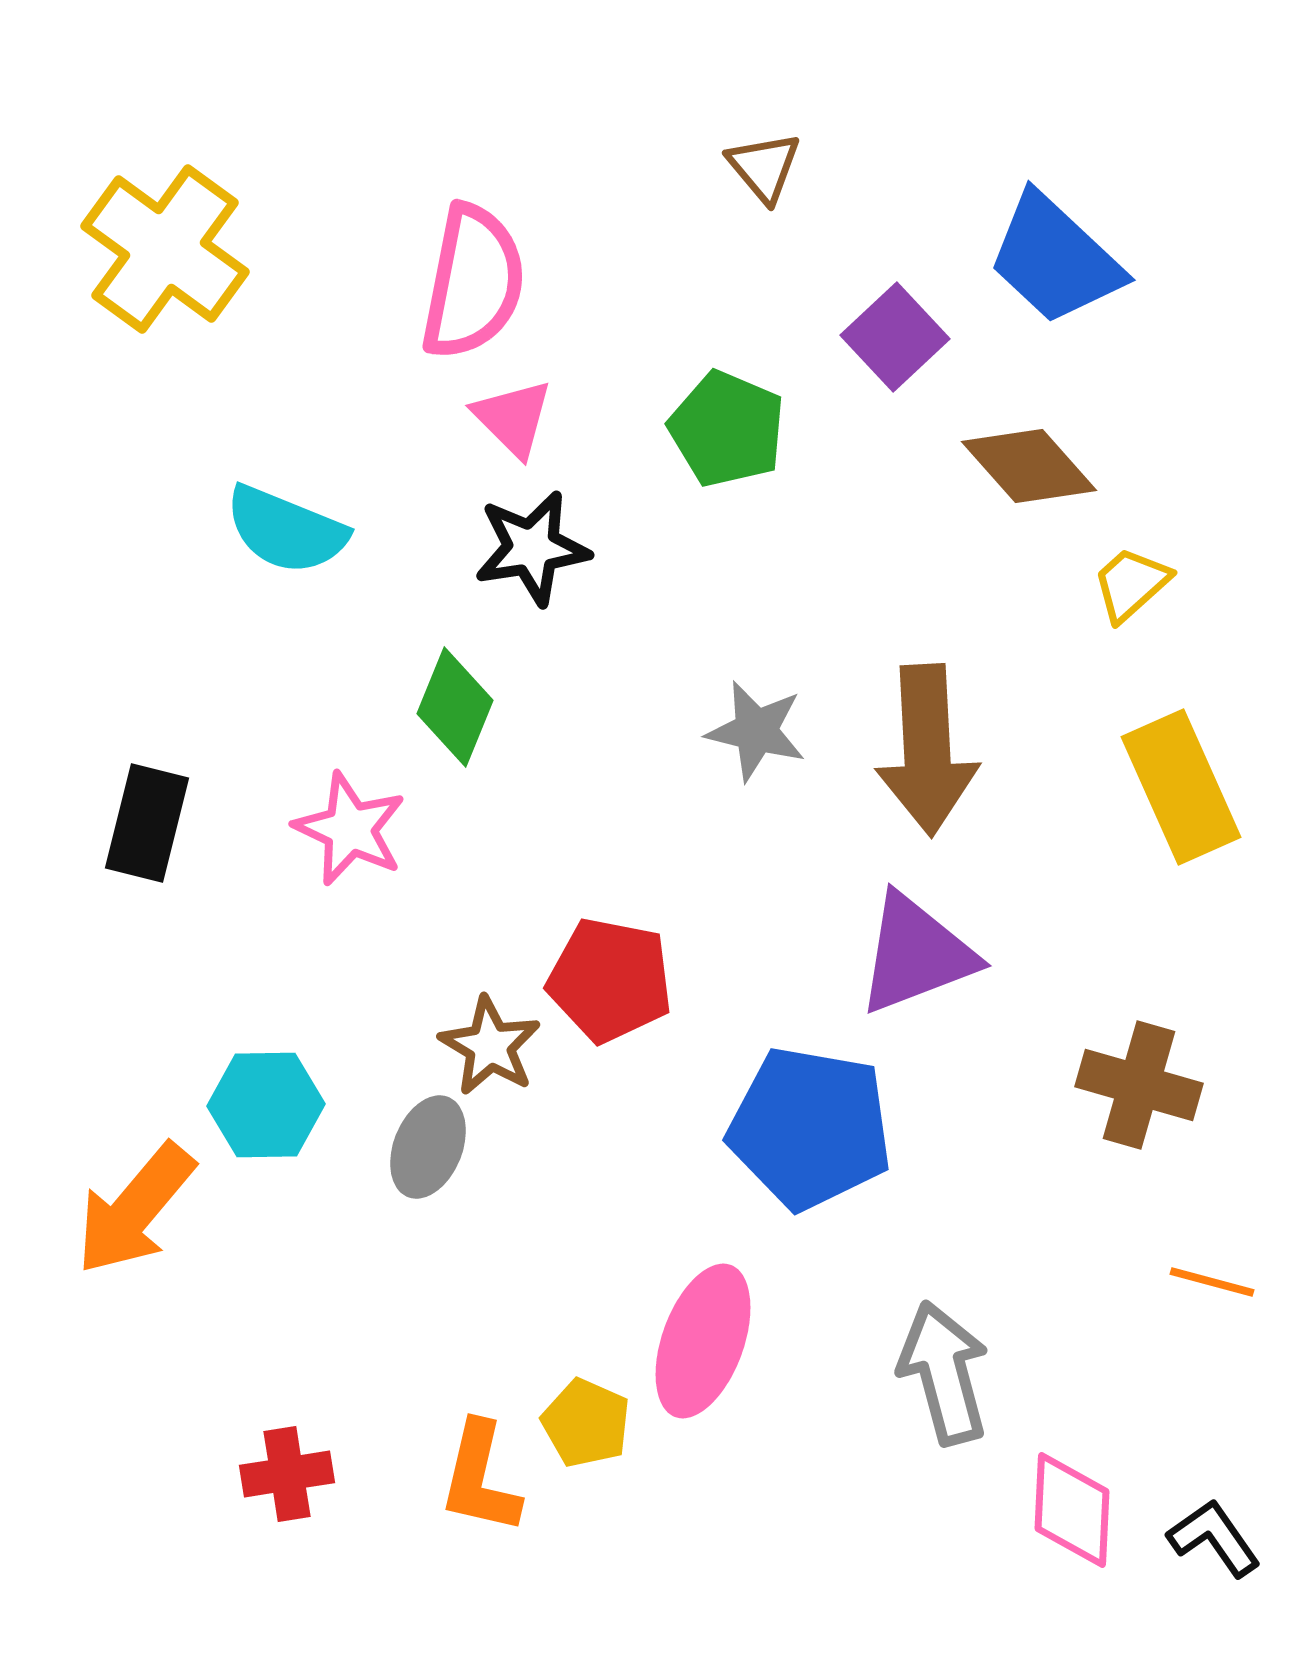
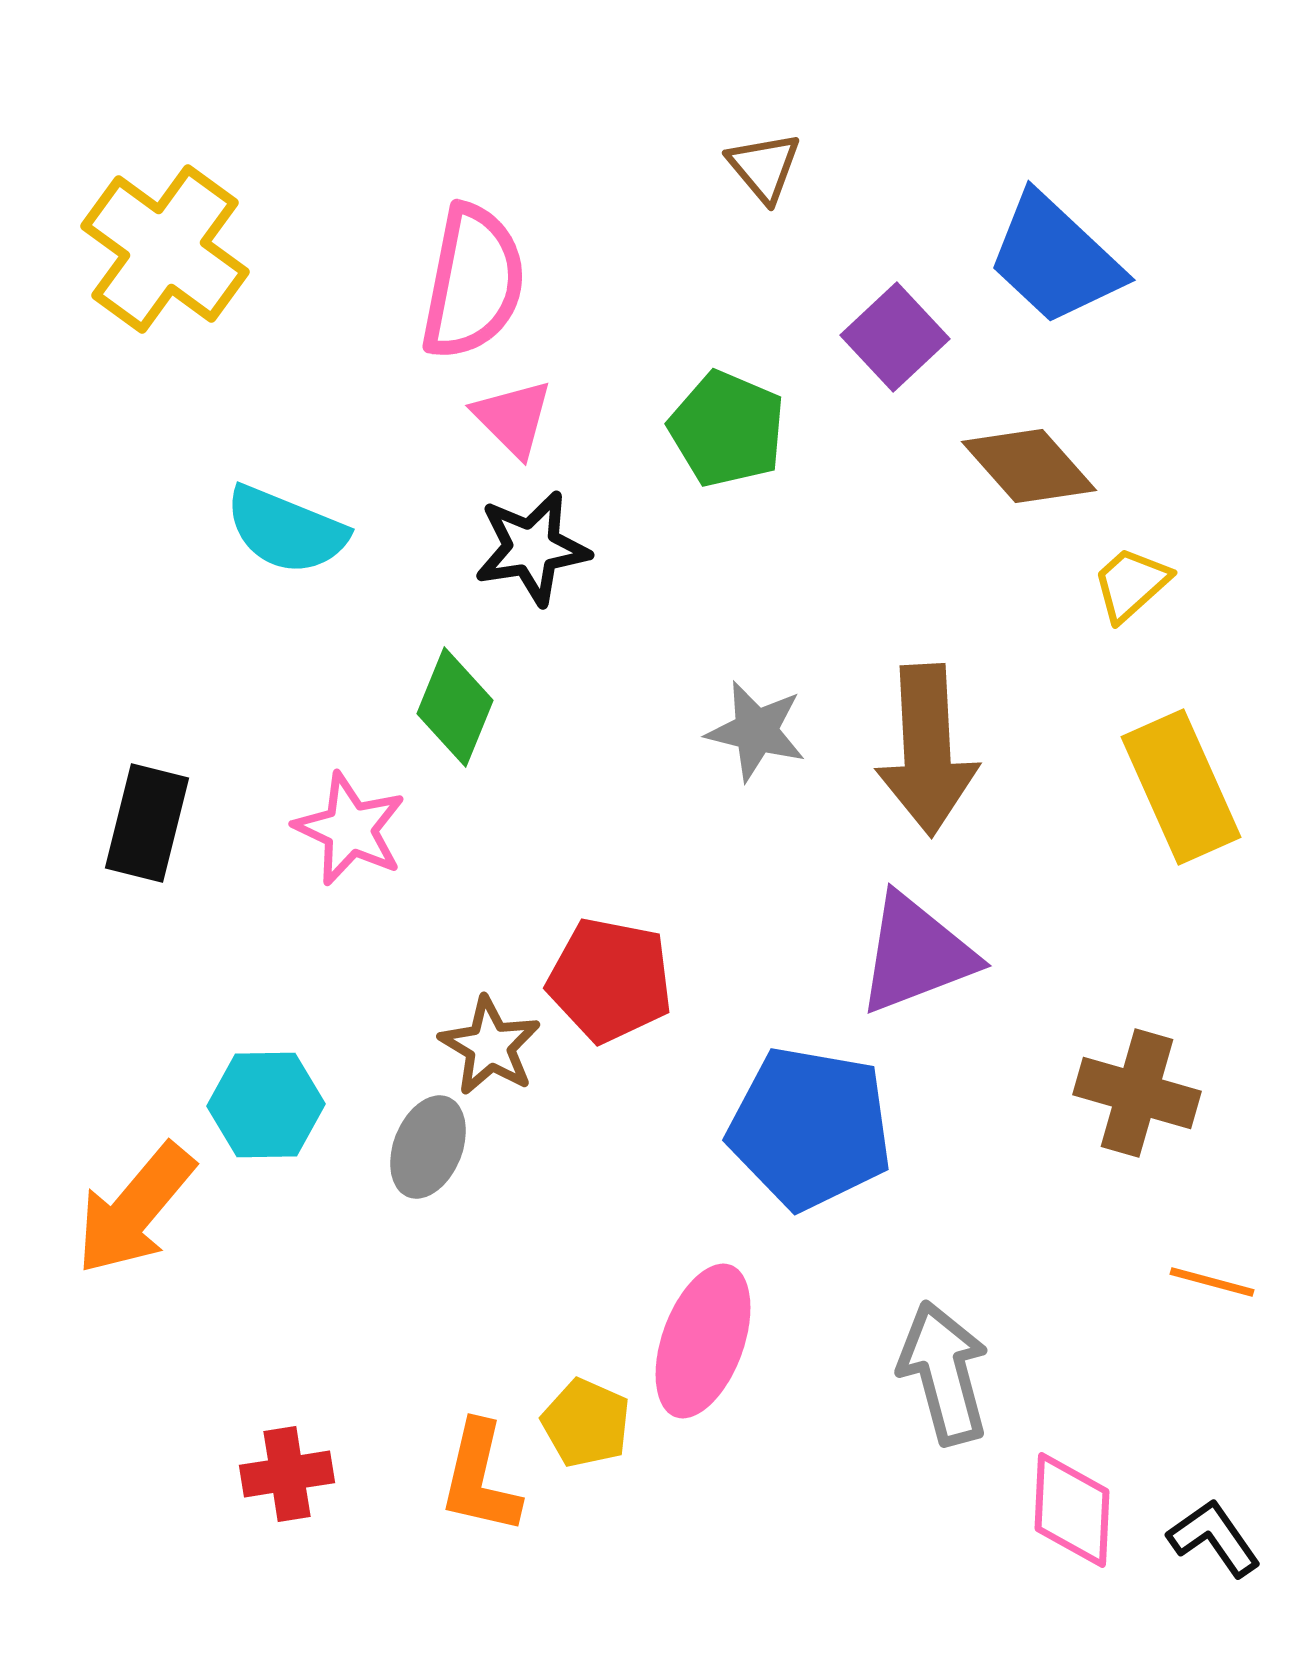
brown cross: moved 2 px left, 8 px down
